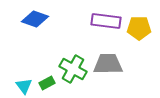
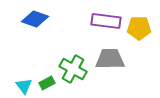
gray trapezoid: moved 2 px right, 5 px up
